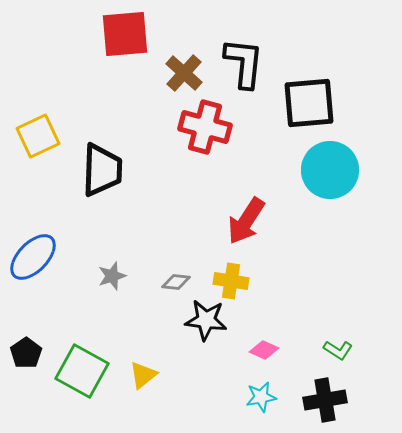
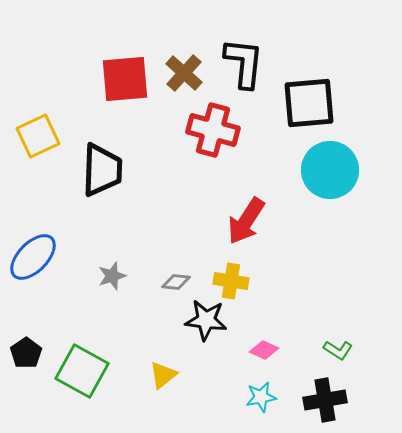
red square: moved 45 px down
red cross: moved 8 px right, 3 px down
yellow triangle: moved 20 px right
